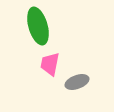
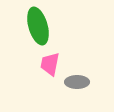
gray ellipse: rotated 20 degrees clockwise
